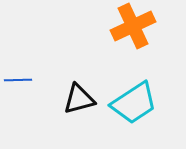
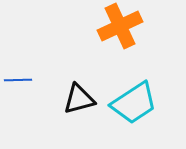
orange cross: moved 13 px left
